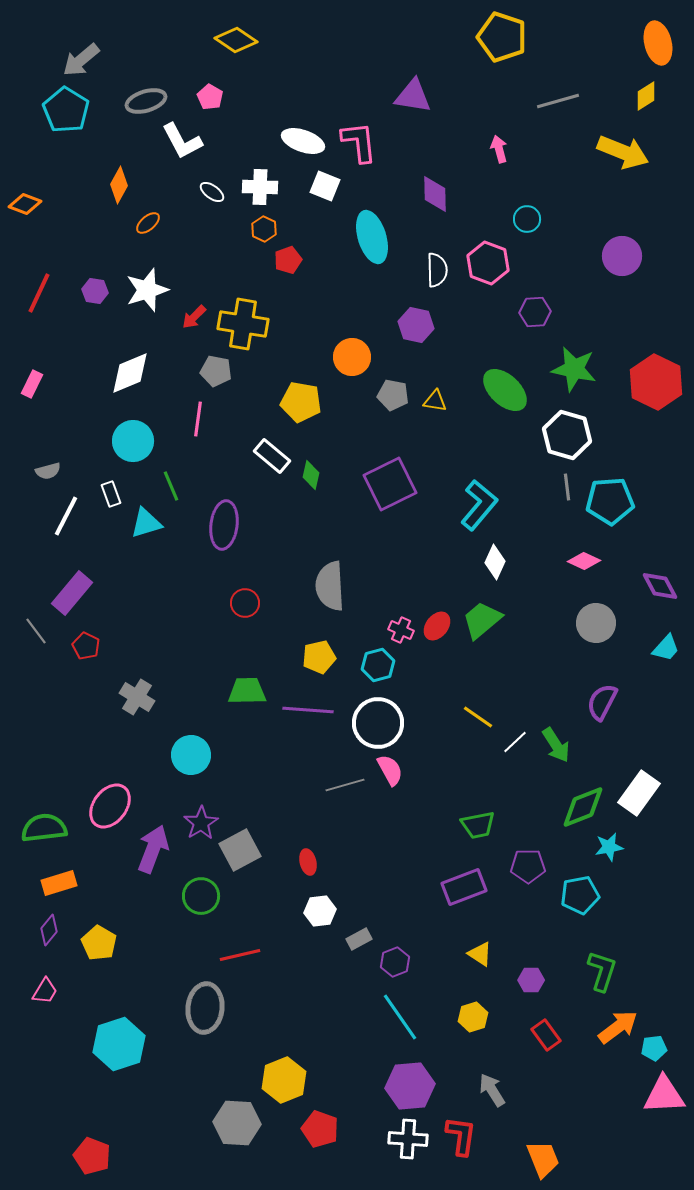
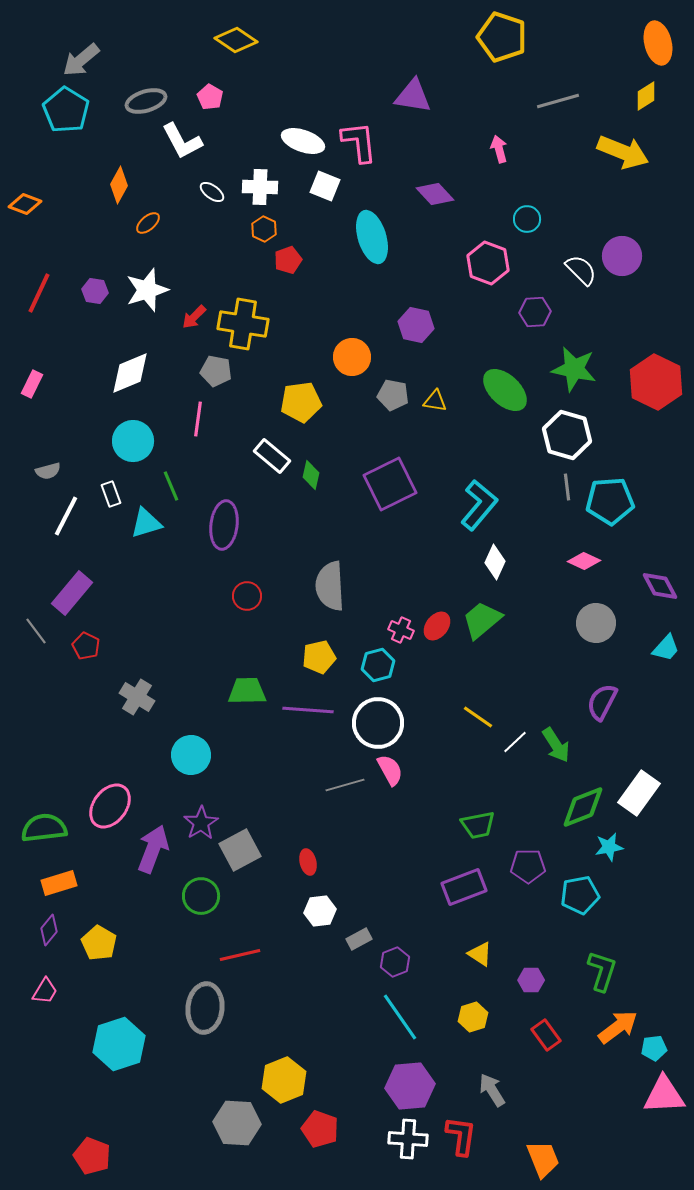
purple diamond at (435, 194): rotated 42 degrees counterclockwise
white semicircle at (437, 270): moved 144 px right; rotated 44 degrees counterclockwise
yellow pentagon at (301, 402): rotated 18 degrees counterclockwise
red circle at (245, 603): moved 2 px right, 7 px up
